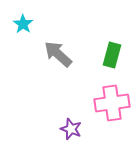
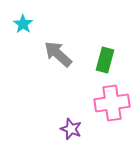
green rectangle: moved 7 px left, 5 px down
